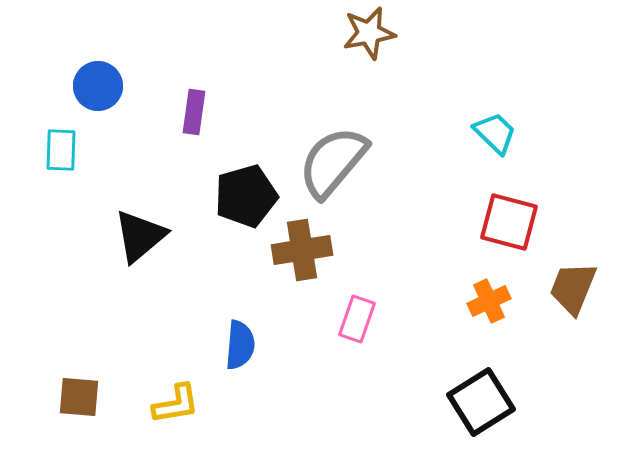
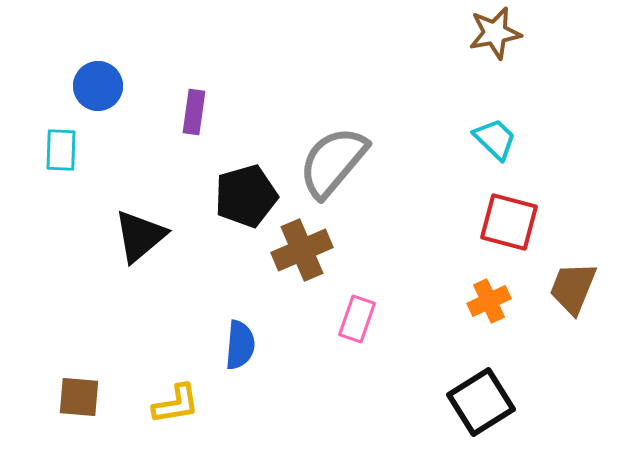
brown star: moved 126 px right
cyan trapezoid: moved 6 px down
brown cross: rotated 14 degrees counterclockwise
